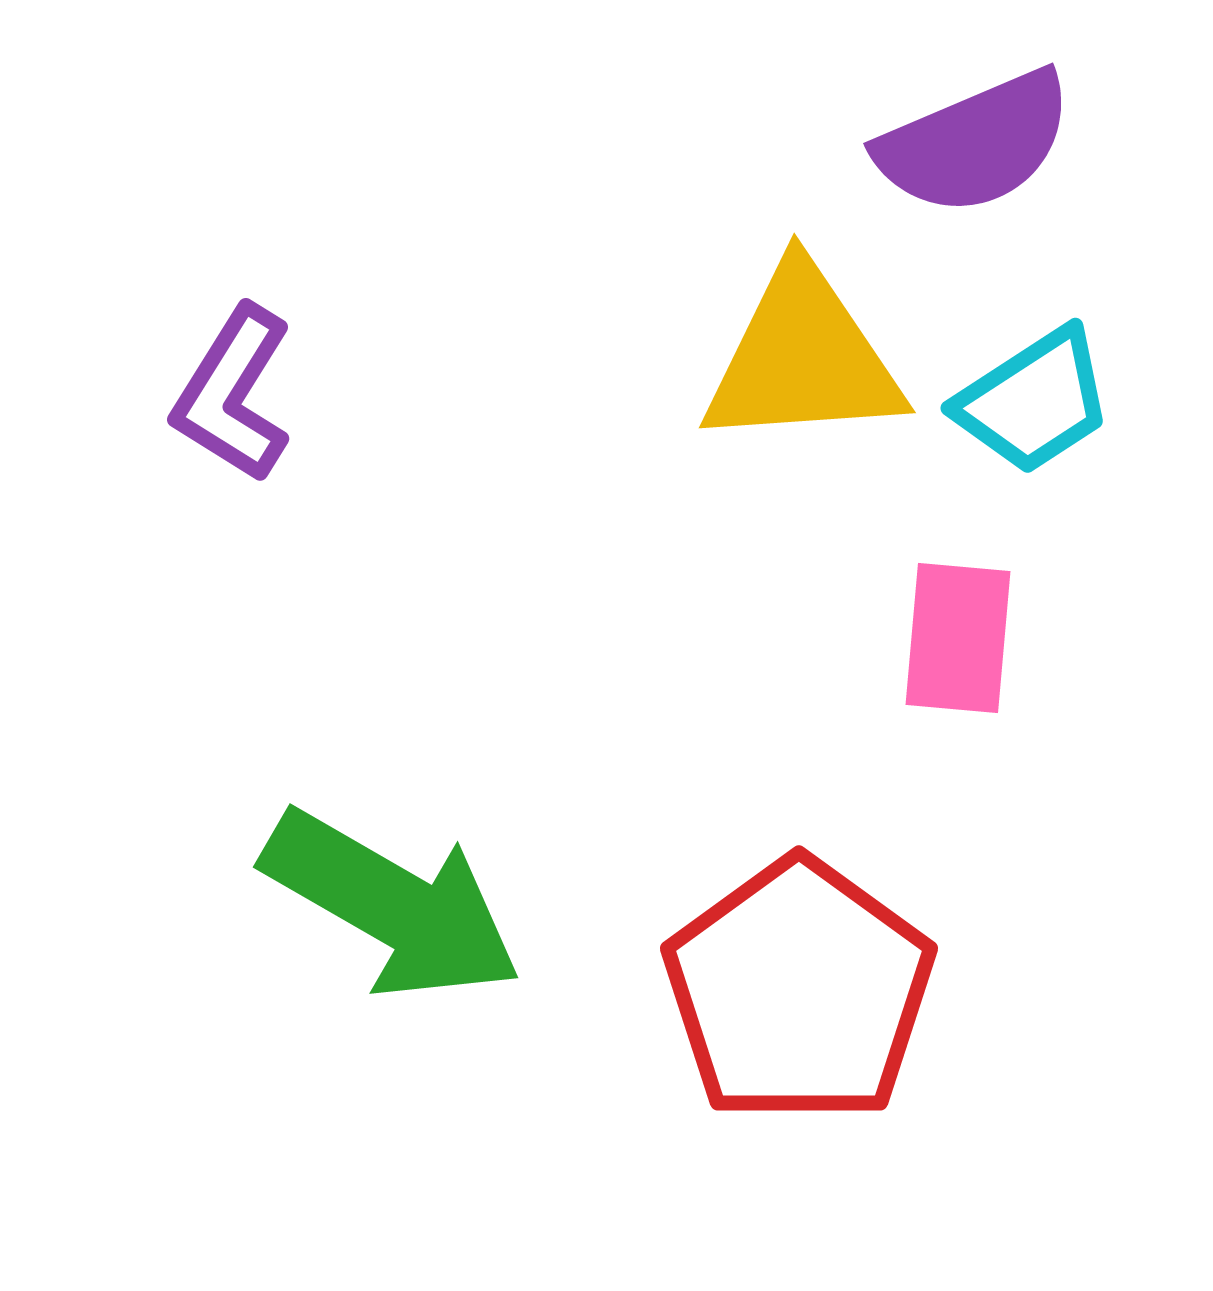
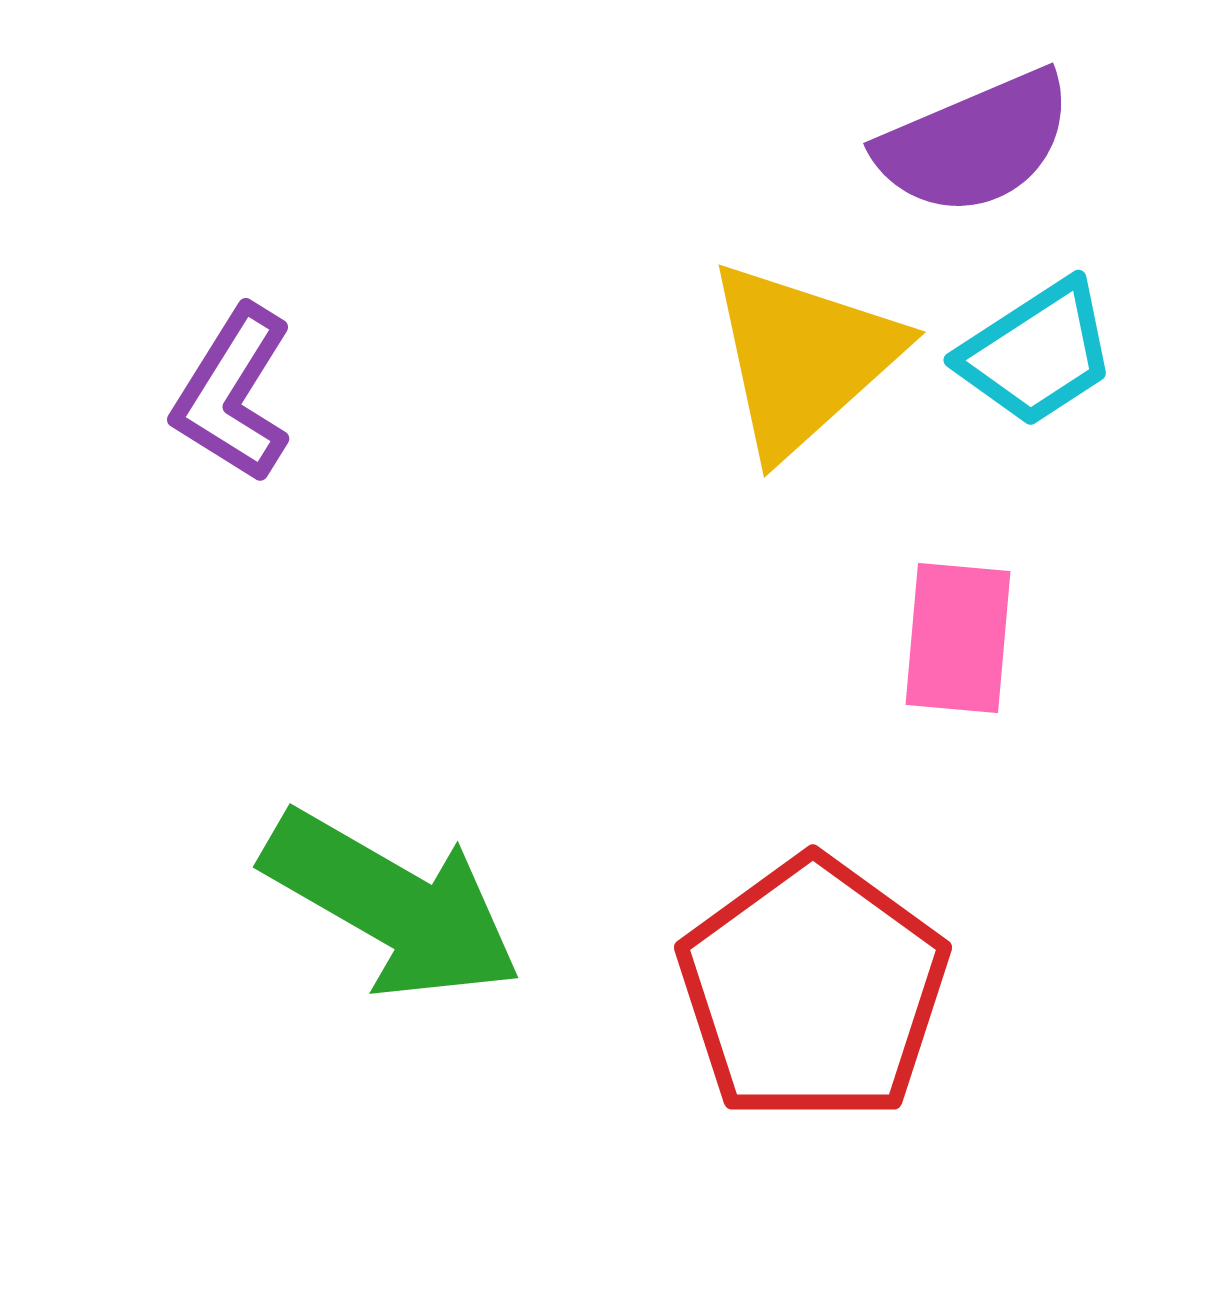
yellow triangle: rotated 38 degrees counterclockwise
cyan trapezoid: moved 3 px right, 48 px up
red pentagon: moved 14 px right, 1 px up
